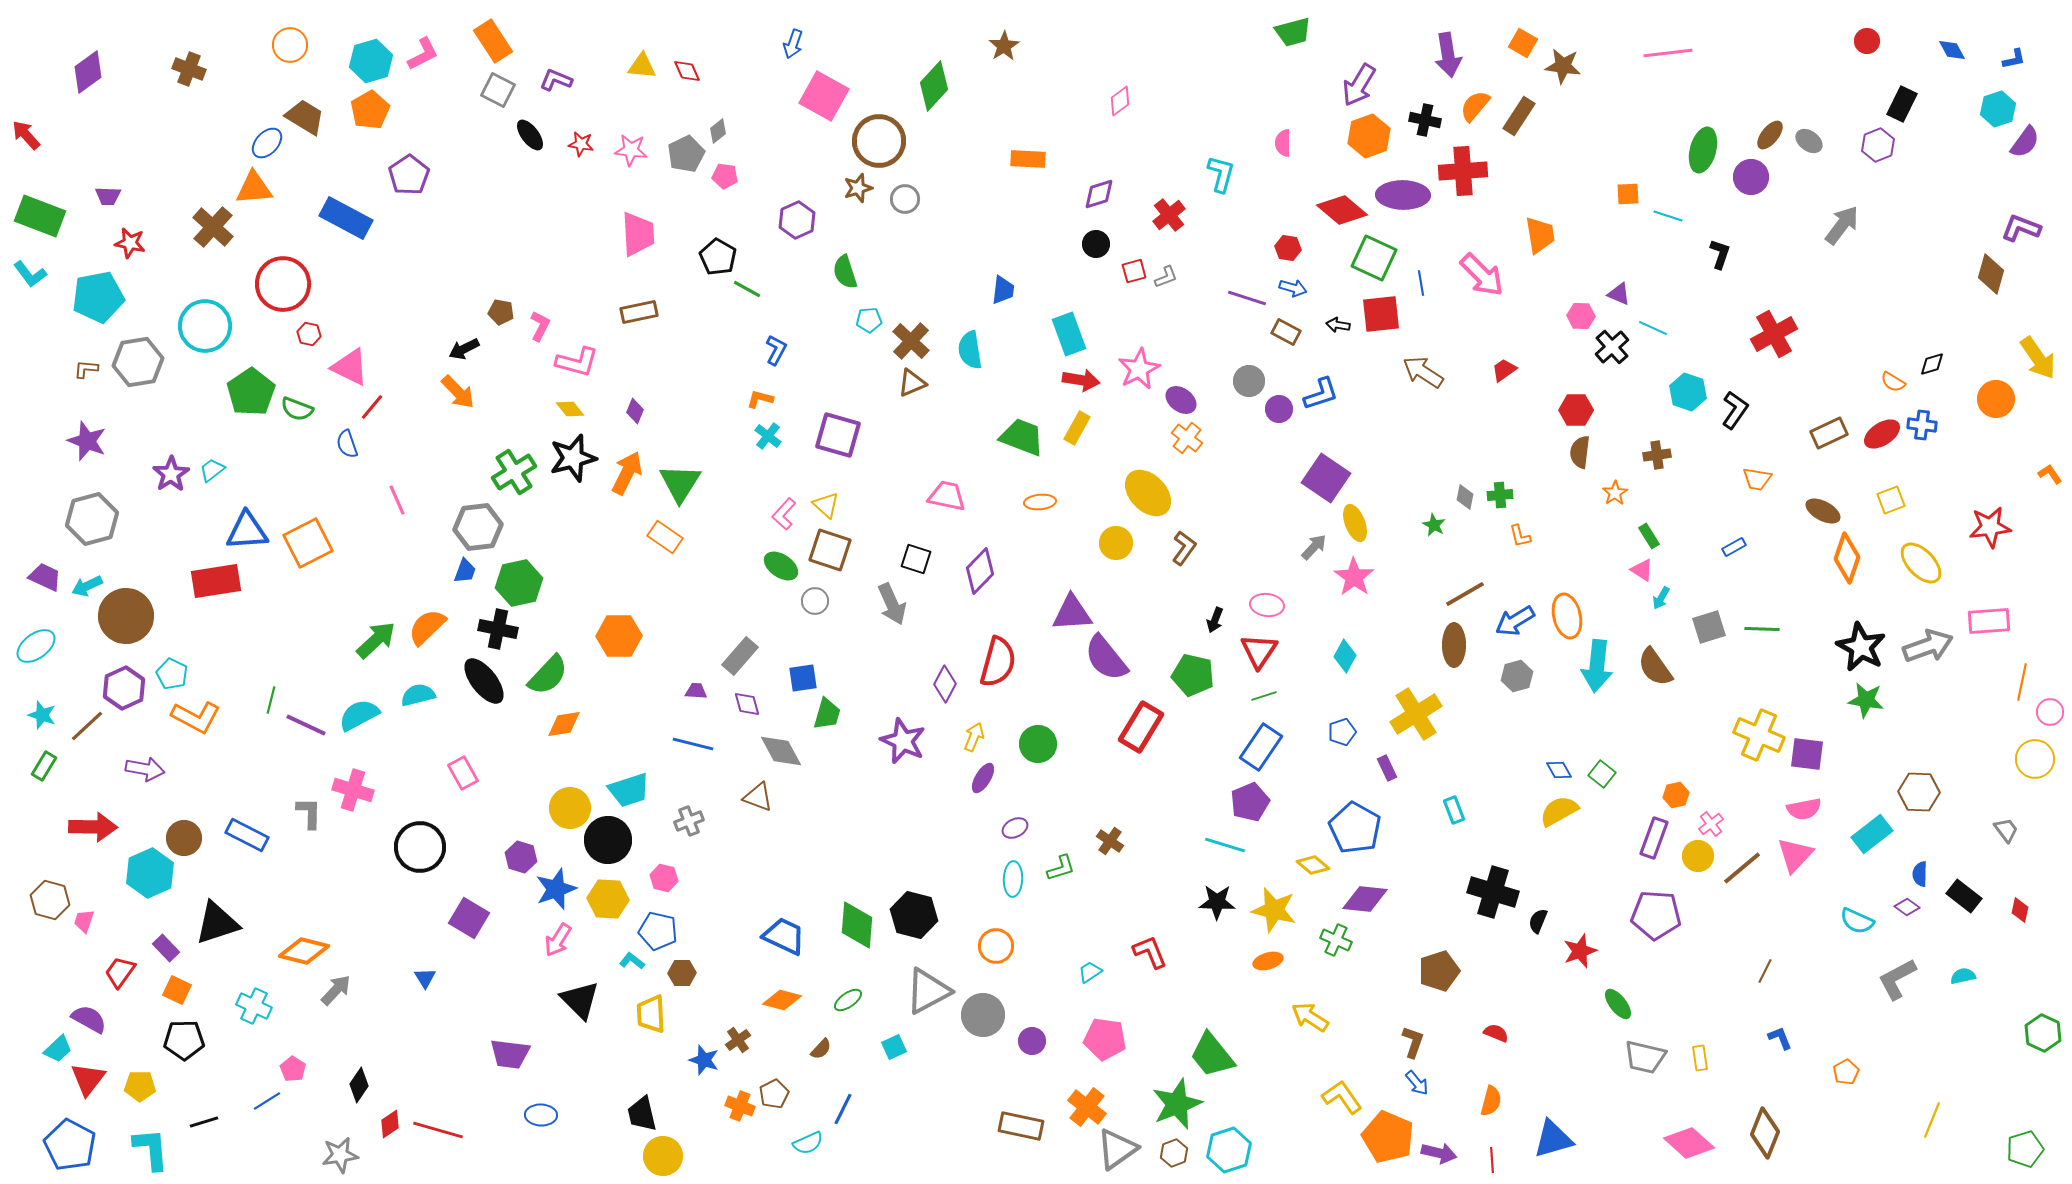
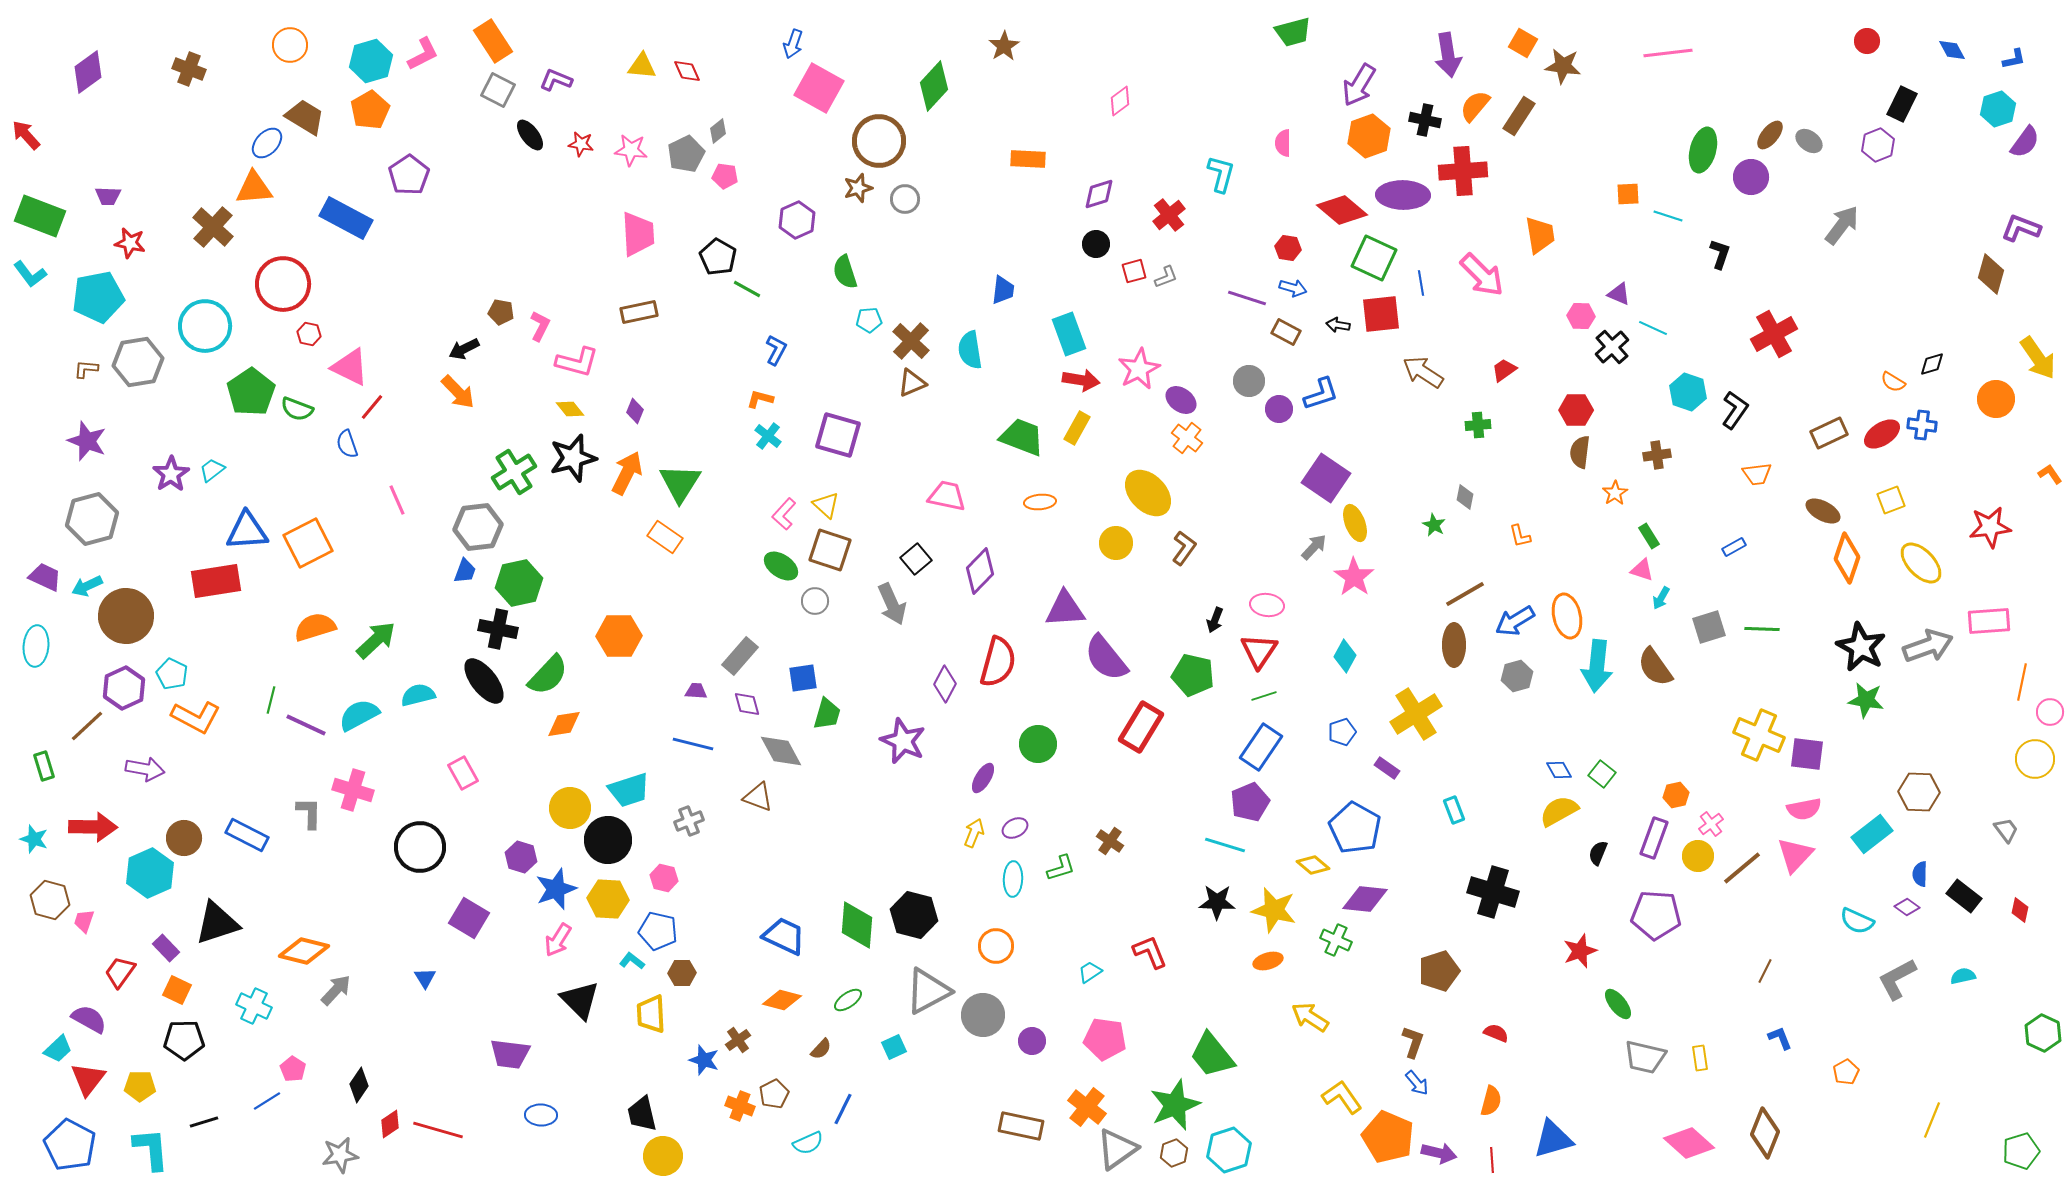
pink square at (824, 96): moved 5 px left, 8 px up
orange trapezoid at (1757, 479): moved 5 px up; rotated 16 degrees counterclockwise
green cross at (1500, 495): moved 22 px left, 70 px up
black square at (916, 559): rotated 32 degrees clockwise
pink triangle at (1642, 570): rotated 15 degrees counterclockwise
purple triangle at (1072, 613): moved 7 px left, 4 px up
orange semicircle at (427, 627): moved 112 px left; rotated 27 degrees clockwise
cyan ellipse at (36, 646): rotated 48 degrees counterclockwise
cyan star at (42, 715): moved 8 px left, 124 px down
yellow arrow at (974, 737): moved 96 px down
green rectangle at (44, 766): rotated 48 degrees counterclockwise
purple rectangle at (1387, 768): rotated 30 degrees counterclockwise
black semicircle at (1538, 921): moved 60 px right, 68 px up
green star at (1177, 1104): moved 2 px left, 1 px down
green pentagon at (2025, 1149): moved 4 px left, 2 px down
